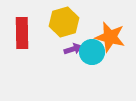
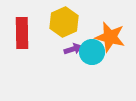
yellow hexagon: rotated 8 degrees counterclockwise
